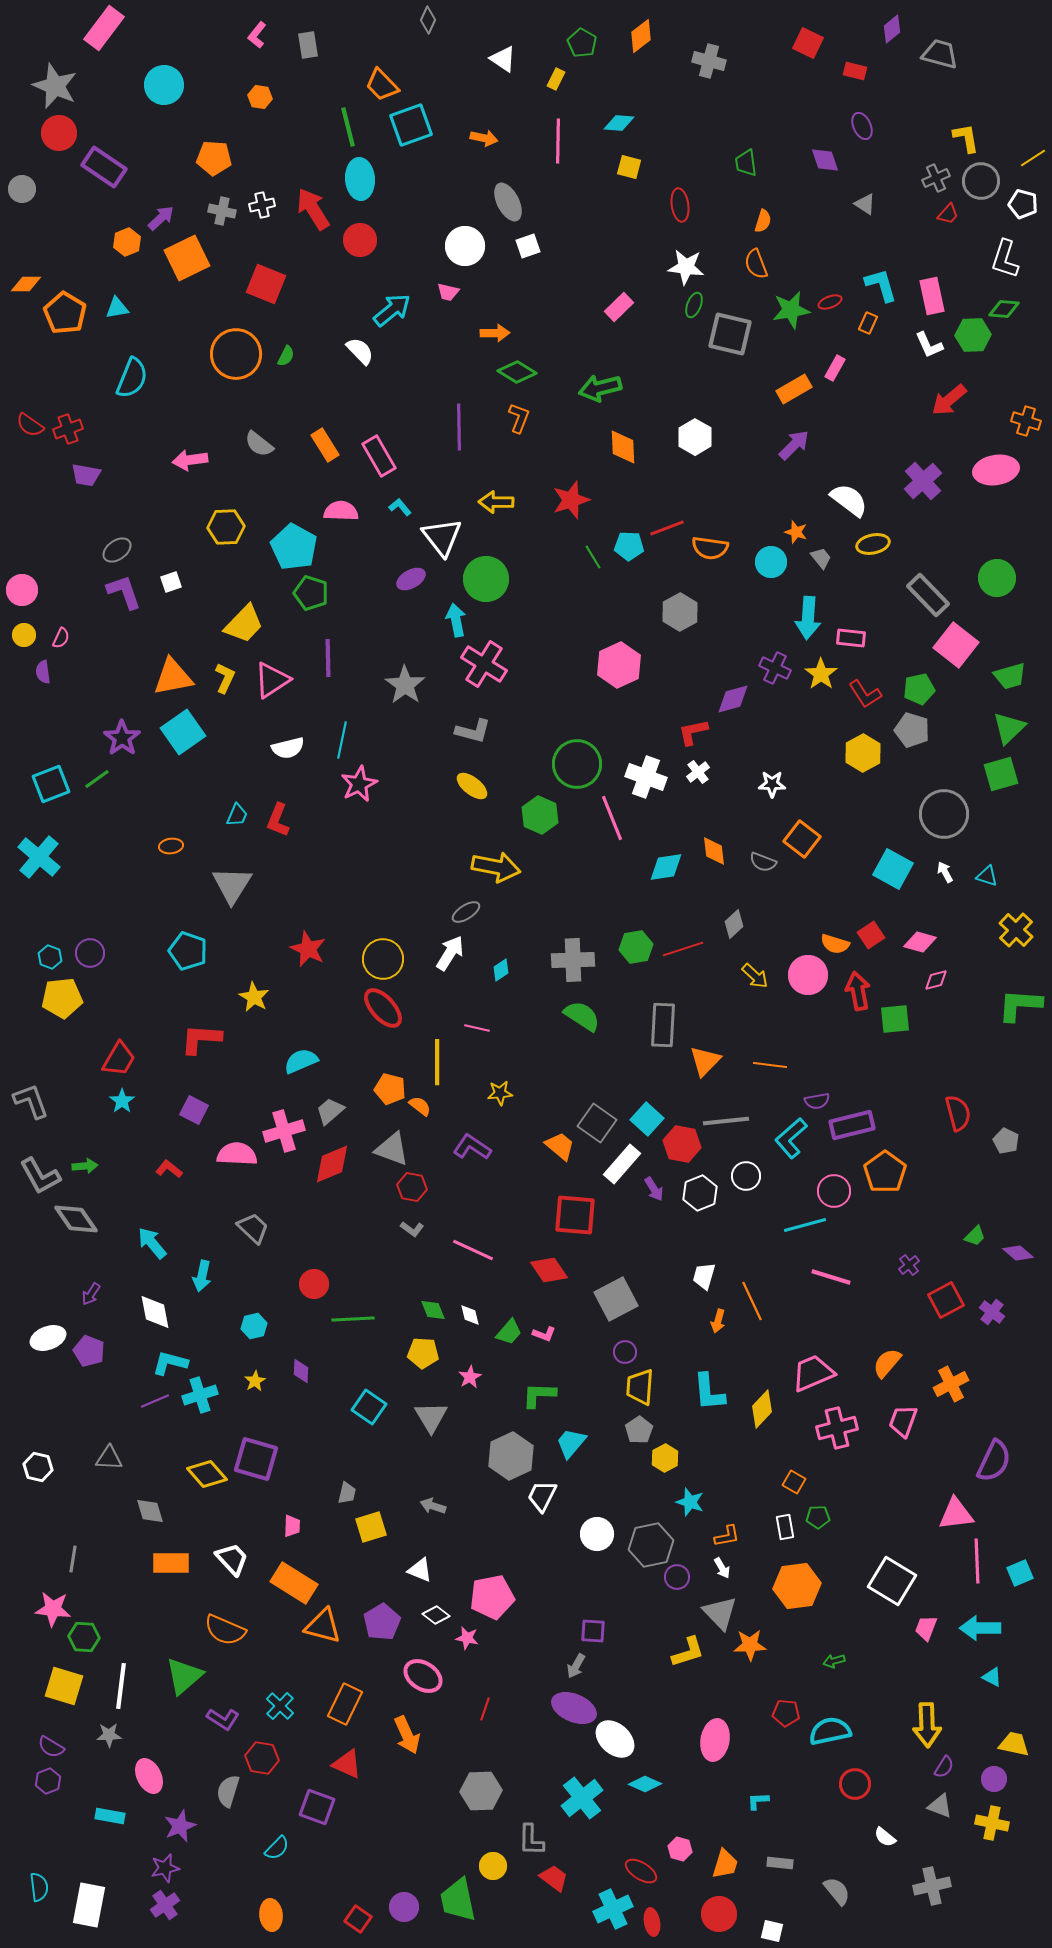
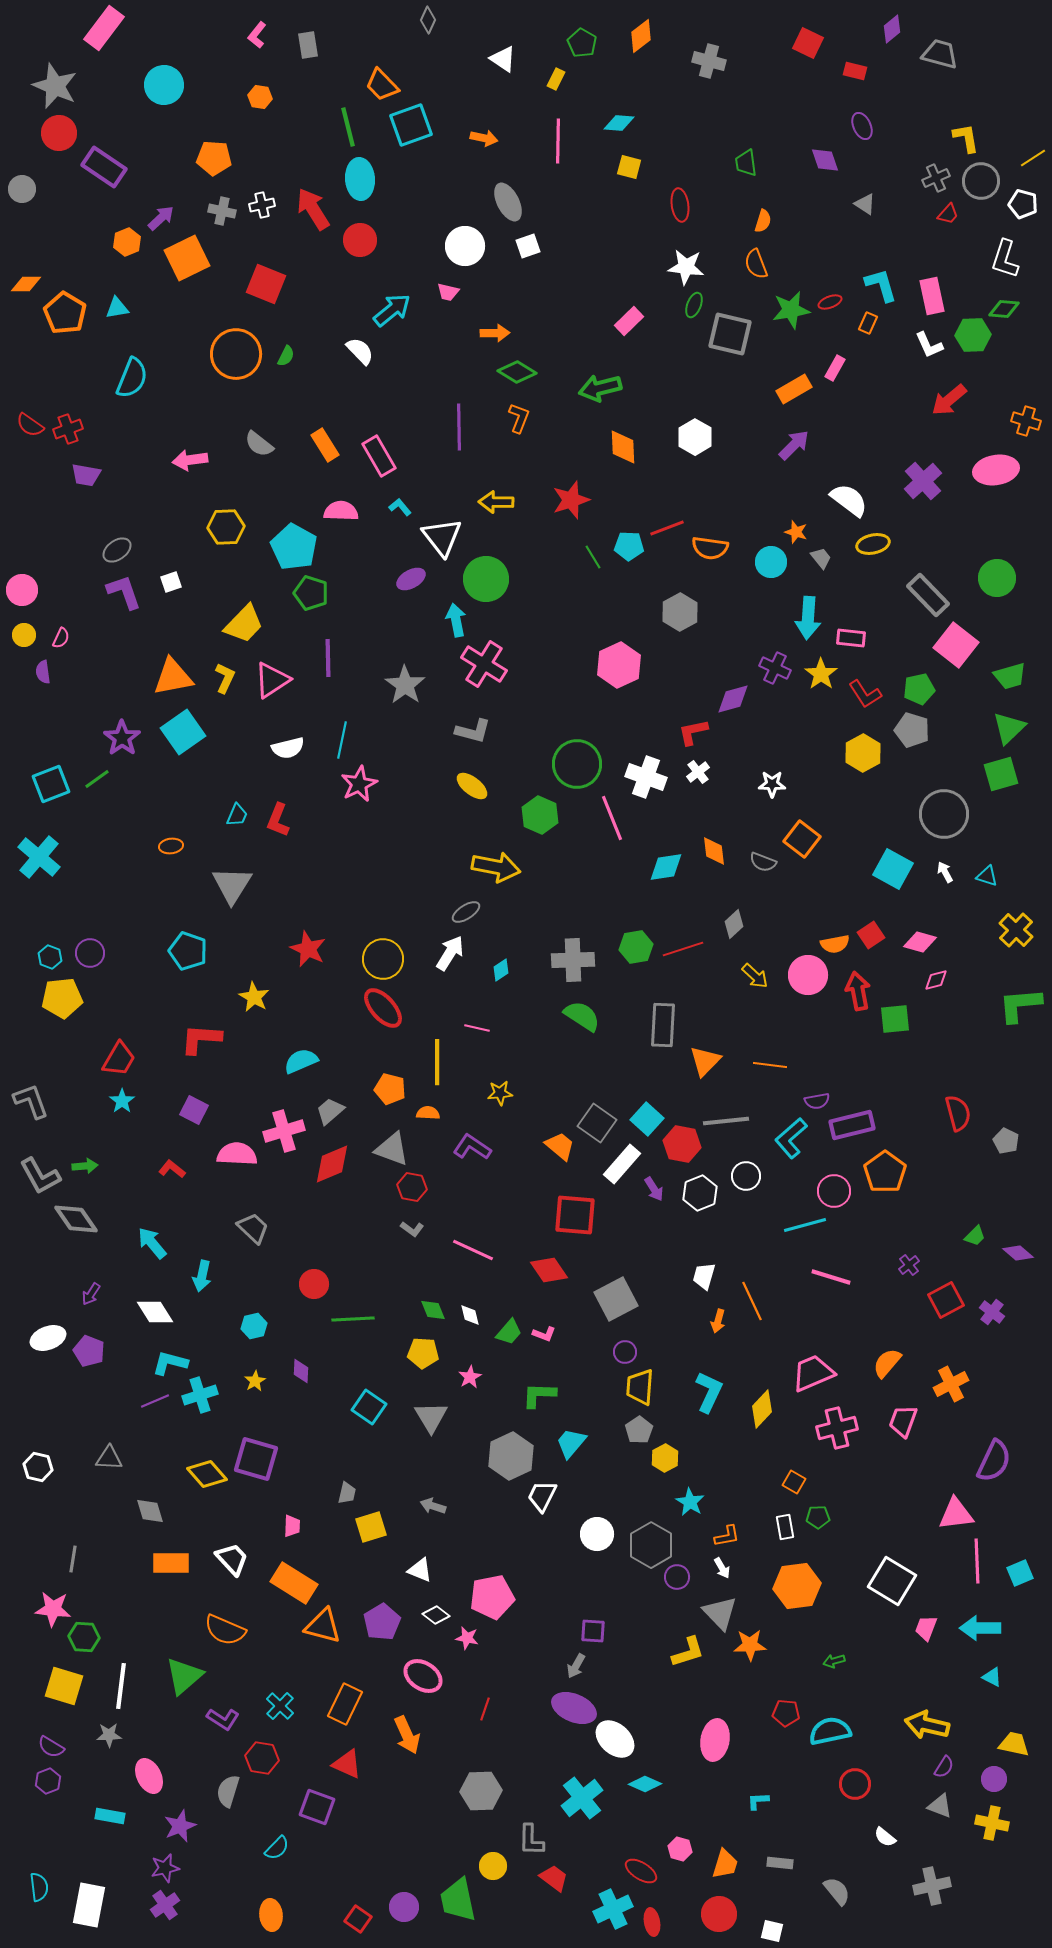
pink rectangle at (619, 307): moved 10 px right, 14 px down
orange semicircle at (835, 944): rotated 28 degrees counterclockwise
green L-shape at (1020, 1005): rotated 9 degrees counterclockwise
orange semicircle at (420, 1106): moved 8 px right, 7 px down; rotated 35 degrees counterclockwise
red L-shape at (169, 1169): moved 3 px right
white diamond at (155, 1312): rotated 21 degrees counterclockwise
cyan L-shape at (709, 1392): rotated 150 degrees counterclockwise
cyan star at (690, 1502): rotated 12 degrees clockwise
gray hexagon at (651, 1545): rotated 18 degrees counterclockwise
yellow arrow at (927, 1725): rotated 105 degrees clockwise
